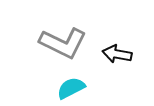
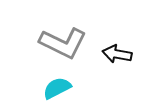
cyan semicircle: moved 14 px left
